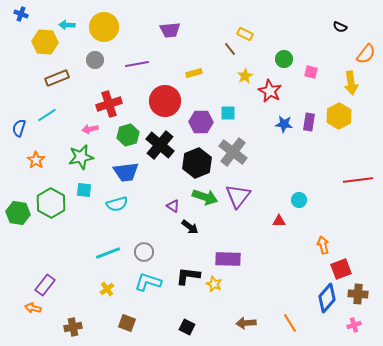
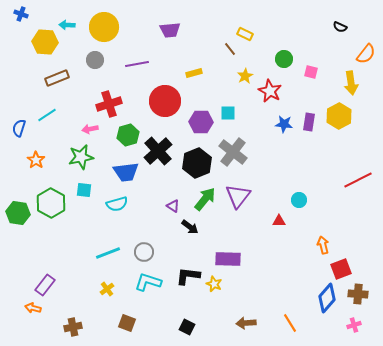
black cross at (160, 145): moved 2 px left, 6 px down; rotated 8 degrees clockwise
red line at (358, 180): rotated 20 degrees counterclockwise
green arrow at (205, 197): moved 2 px down; rotated 70 degrees counterclockwise
